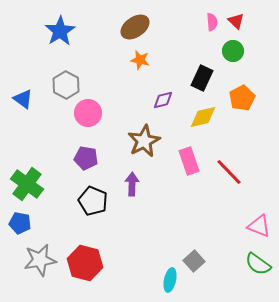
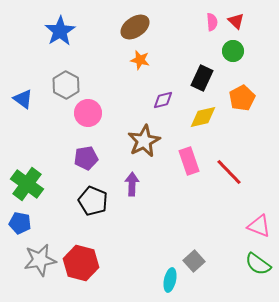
purple pentagon: rotated 20 degrees counterclockwise
red hexagon: moved 4 px left
